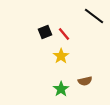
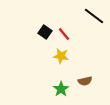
black square: rotated 32 degrees counterclockwise
yellow star: rotated 28 degrees counterclockwise
